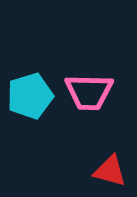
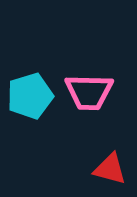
red triangle: moved 2 px up
